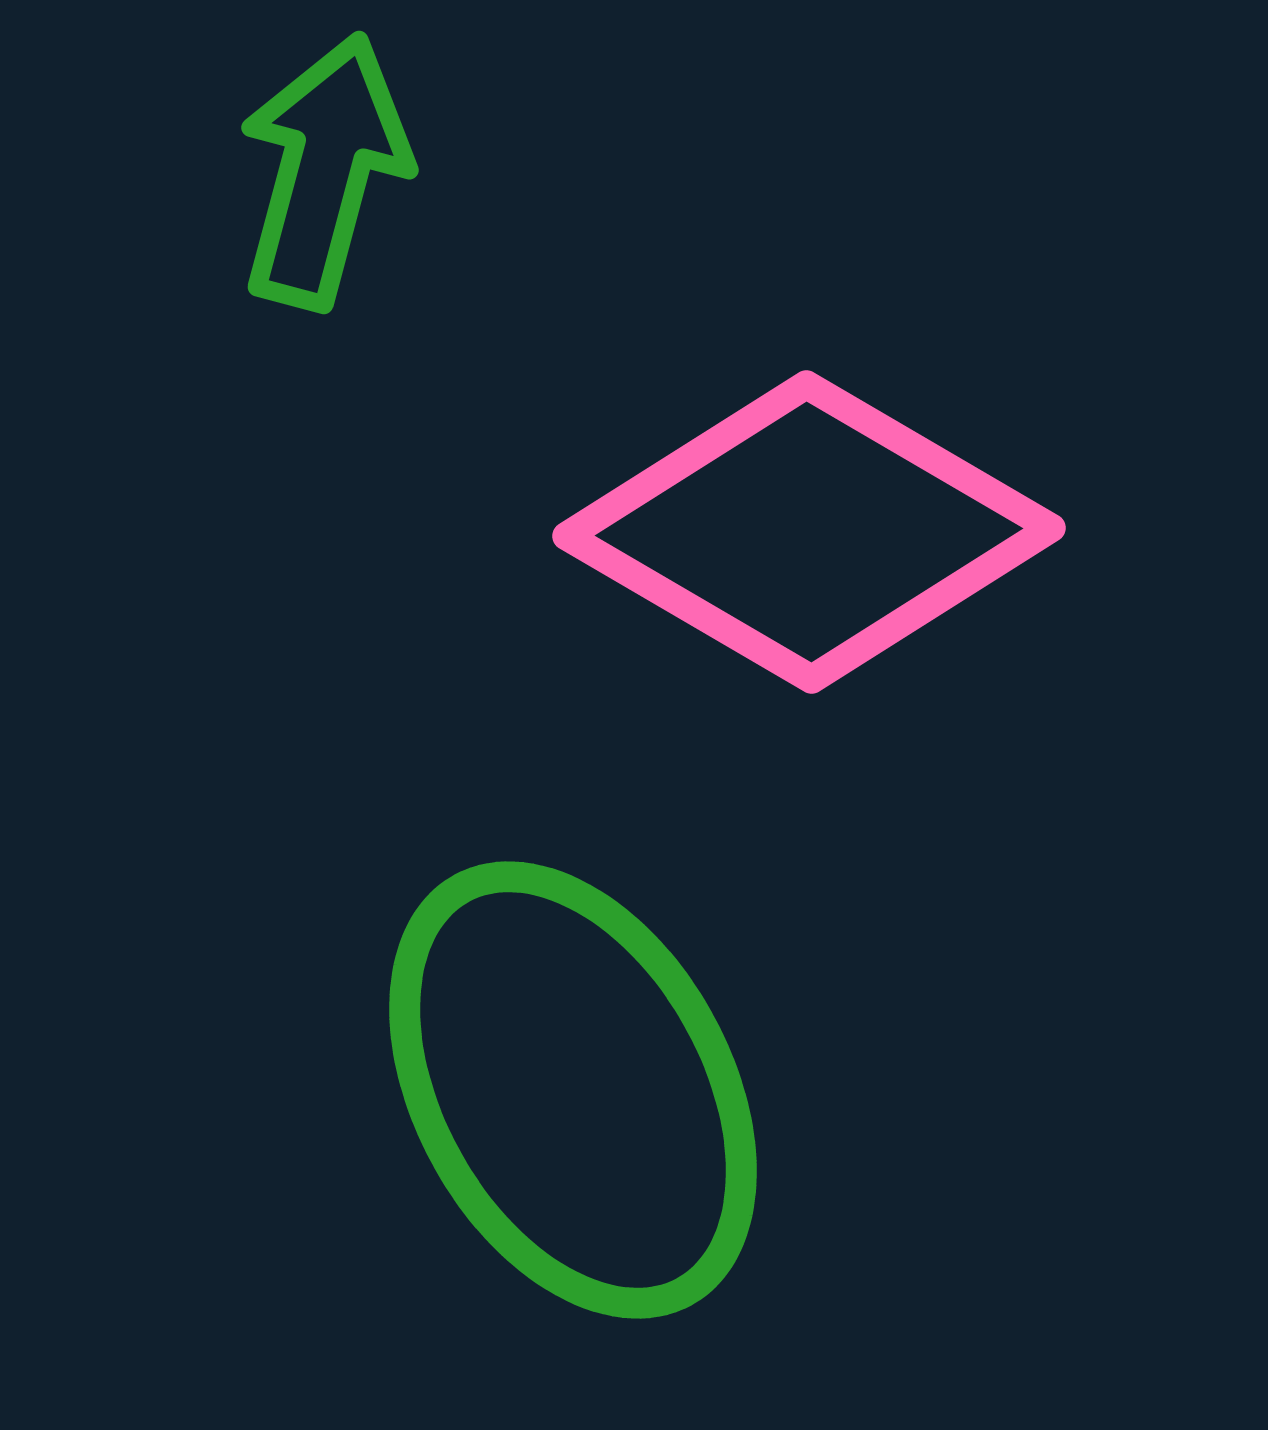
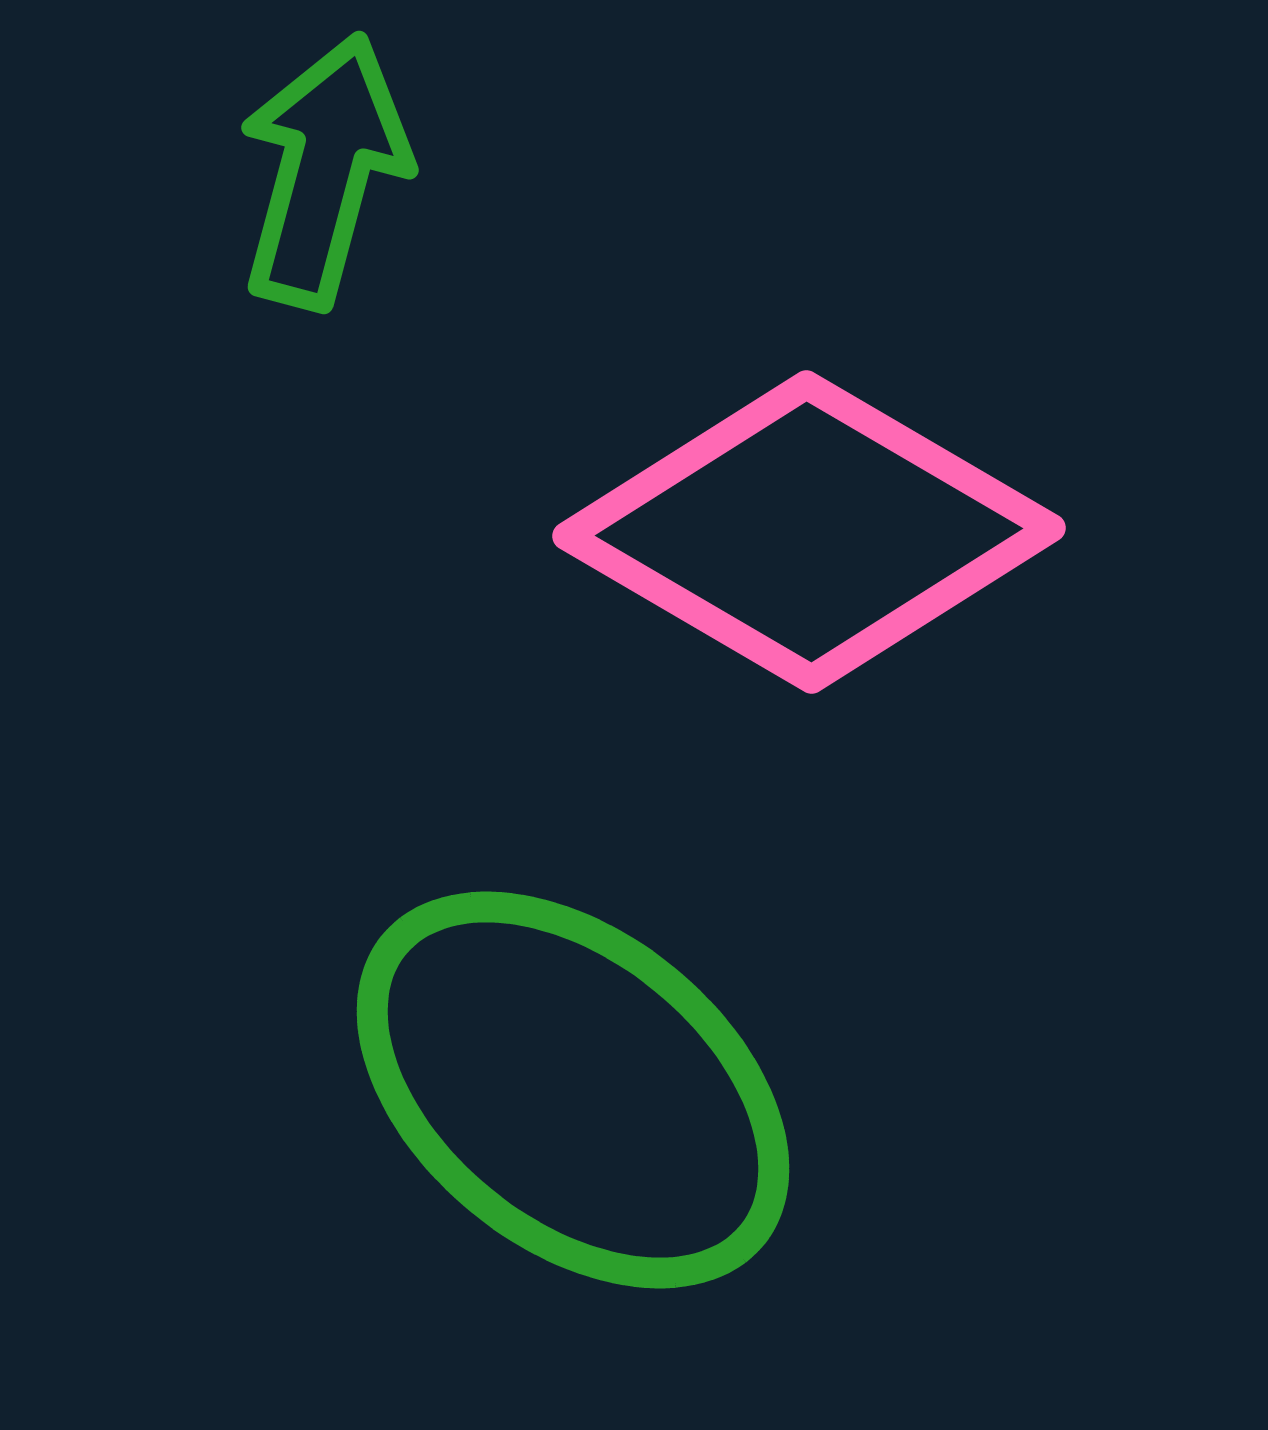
green ellipse: rotated 22 degrees counterclockwise
